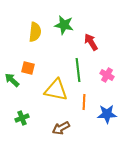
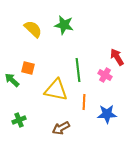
yellow semicircle: moved 2 px left, 3 px up; rotated 54 degrees counterclockwise
red arrow: moved 26 px right, 15 px down
pink cross: moved 2 px left
green cross: moved 3 px left, 2 px down
